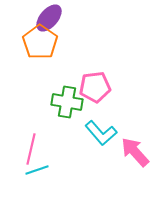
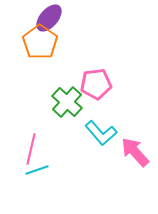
pink pentagon: moved 1 px right, 3 px up
green cross: rotated 32 degrees clockwise
